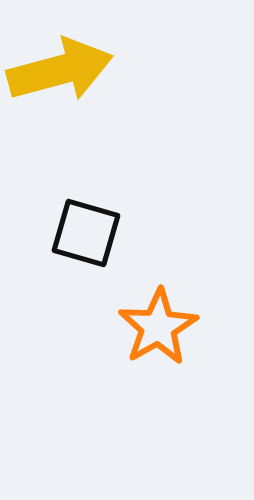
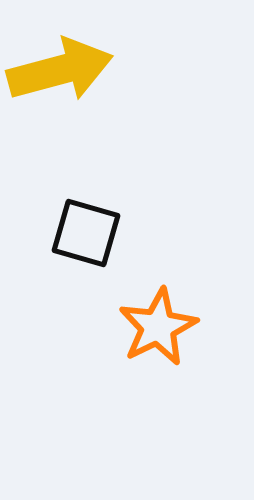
orange star: rotated 4 degrees clockwise
